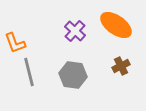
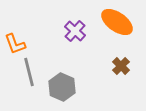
orange ellipse: moved 1 px right, 3 px up
orange L-shape: moved 1 px down
brown cross: rotated 18 degrees counterclockwise
gray hexagon: moved 11 px left, 12 px down; rotated 16 degrees clockwise
